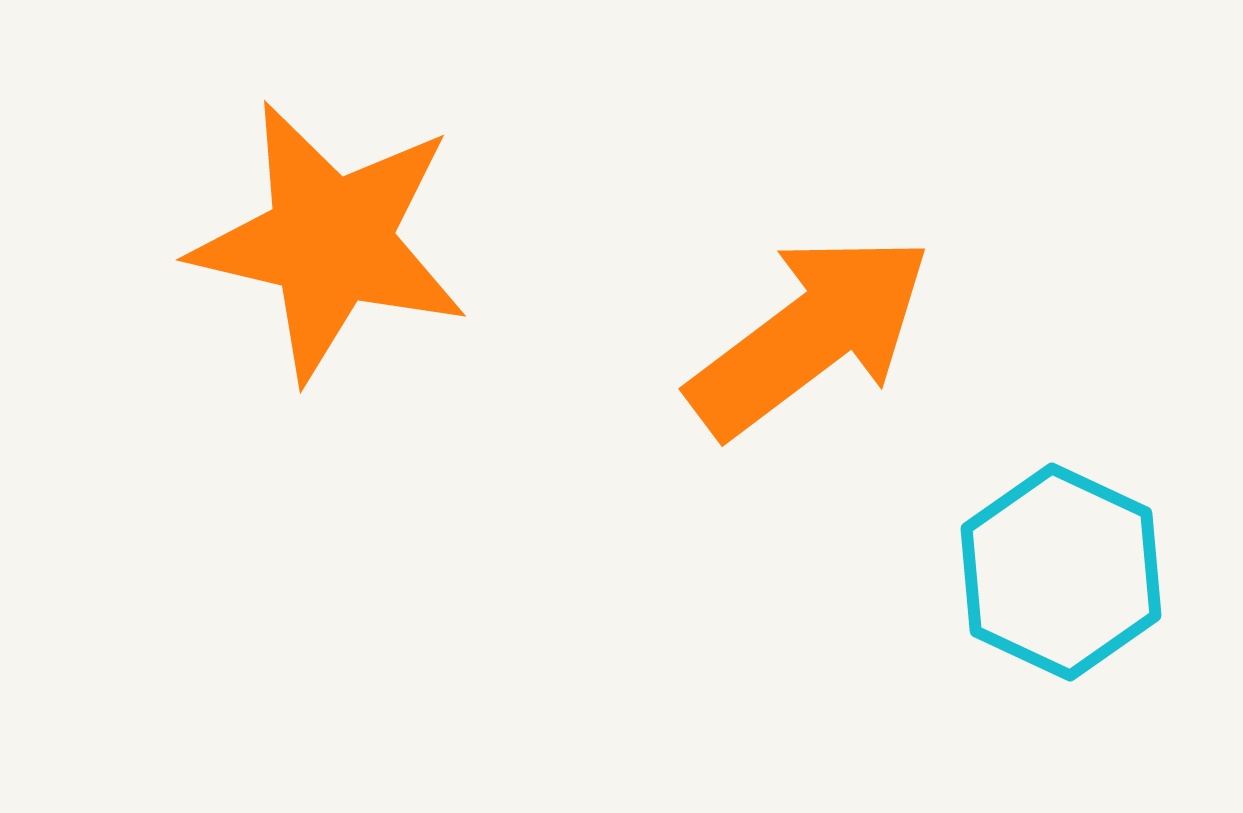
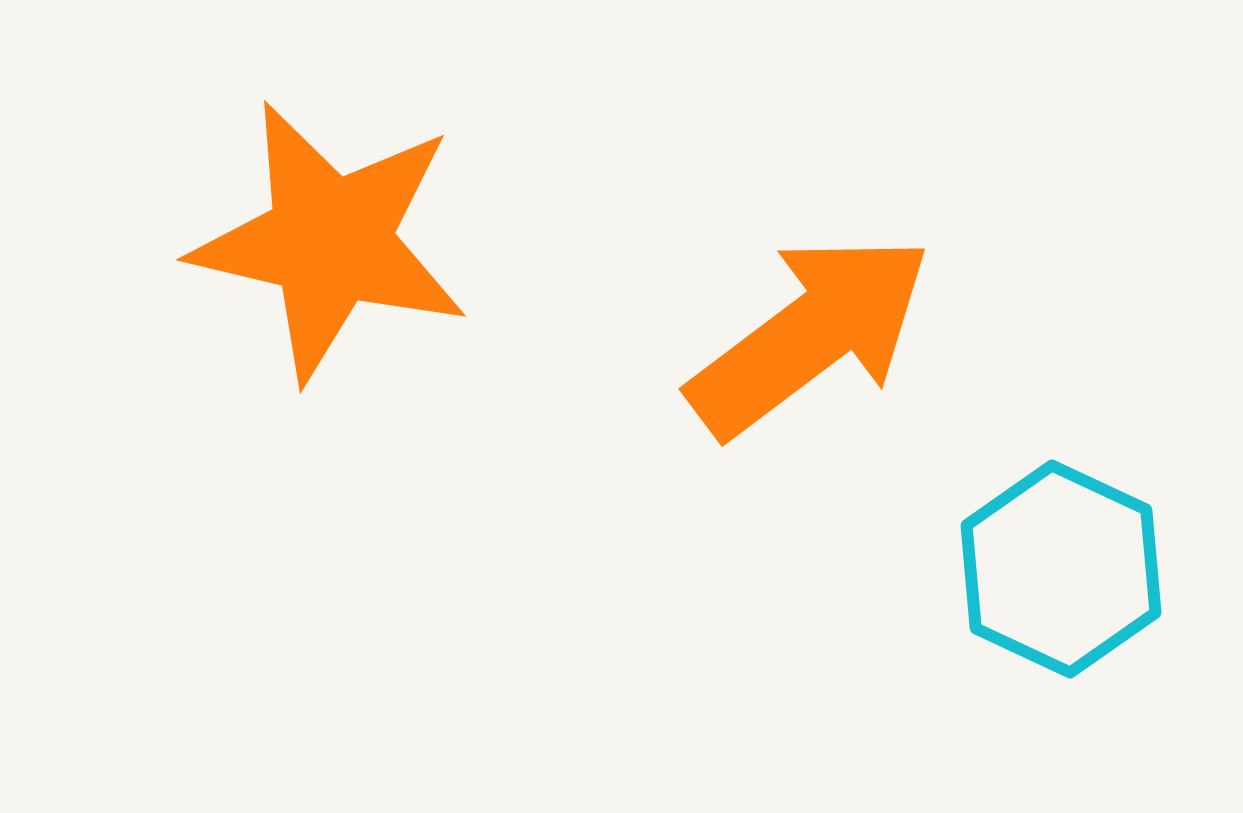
cyan hexagon: moved 3 px up
